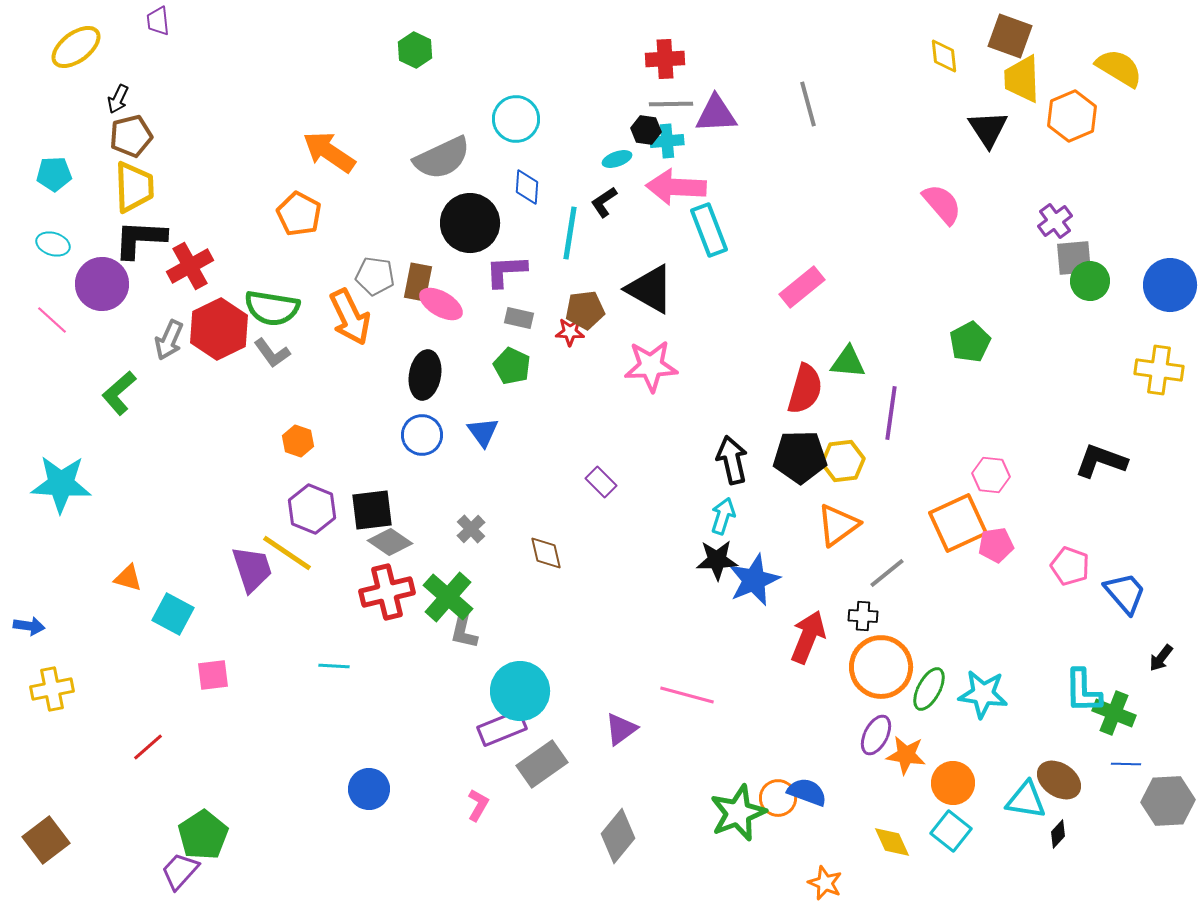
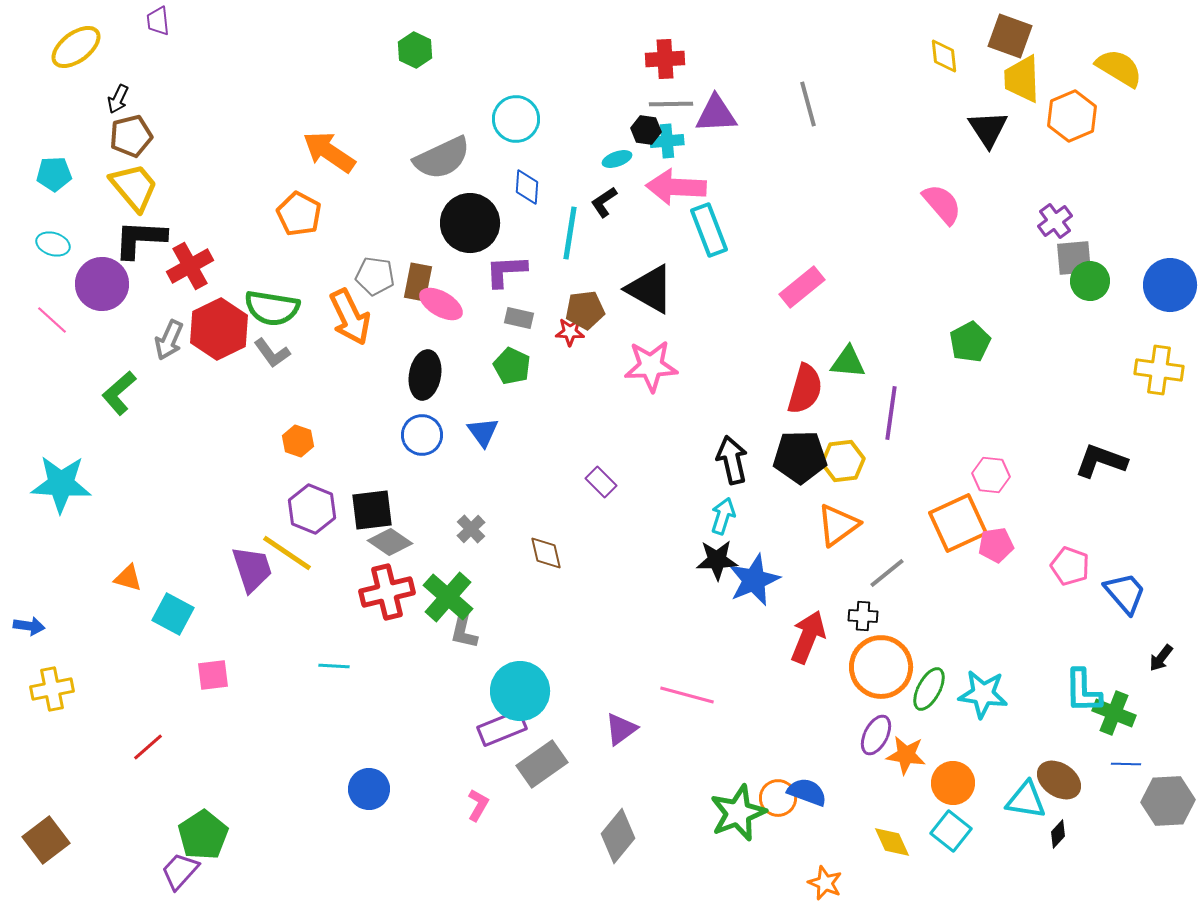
yellow trapezoid at (134, 187): rotated 38 degrees counterclockwise
